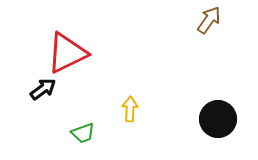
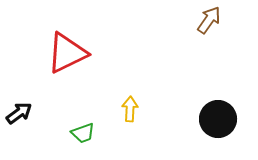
black arrow: moved 24 px left, 24 px down
